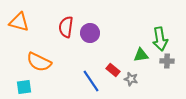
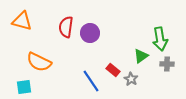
orange triangle: moved 3 px right, 1 px up
green triangle: moved 1 px down; rotated 28 degrees counterclockwise
gray cross: moved 3 px down
gray star: rotated 16 degrees clockwise
